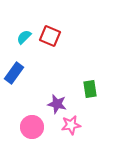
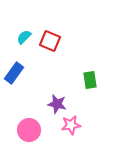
red square: moved 5 px down
green rectangle: moved 9 px up
pink circle: moved 3 px left, 3 px down
